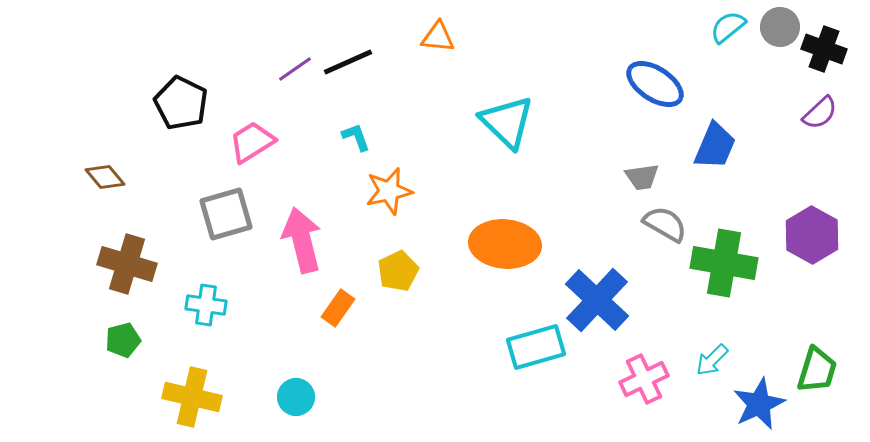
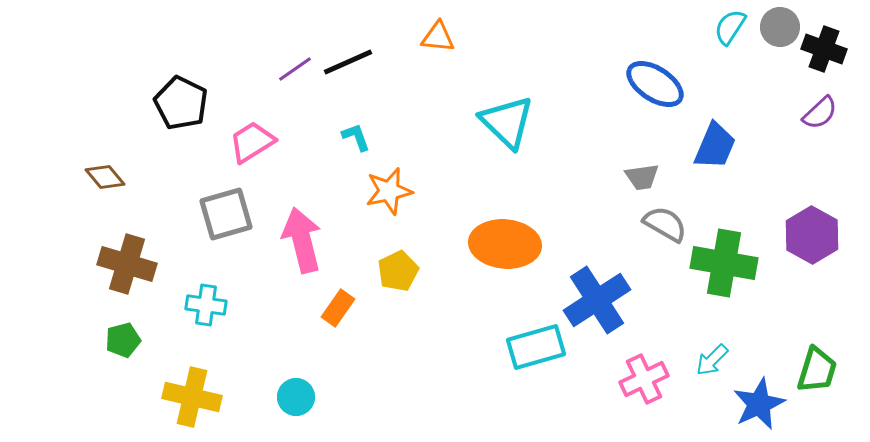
cyan semicircle: moved 2 px right; rotated 18 degrees counterclockwise
blue cross: rotated 14 degrees clockwise
